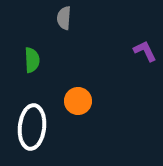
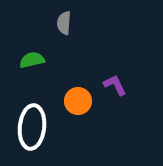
gray semicircle: moved 5 px down
purple L-shape: moved 30 px left, 34 px down
green semicircle: rotated 100 degrees counterclockwise
